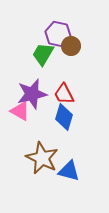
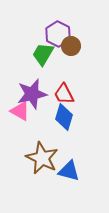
purple hexagon: rotated 15 degrees clockwise
